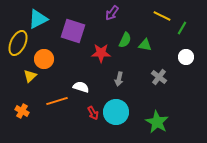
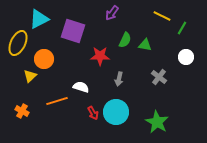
cyan triangle: moved 1 px right
red star: moved 1 px left, 3 px down
